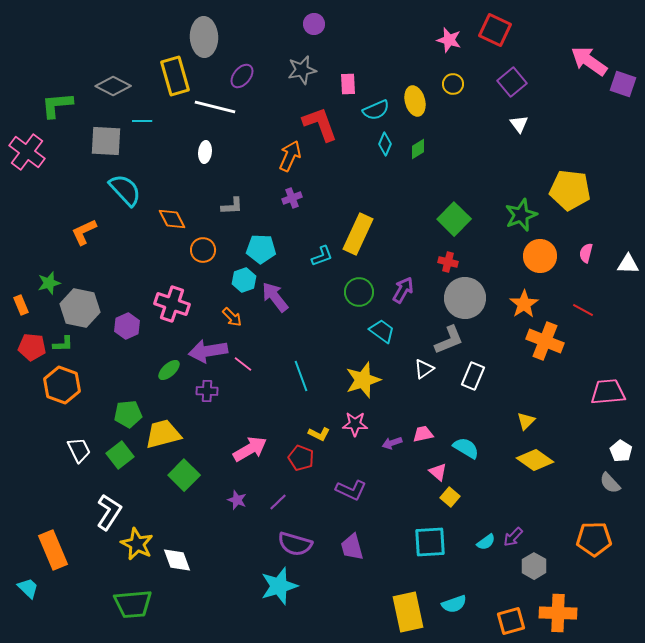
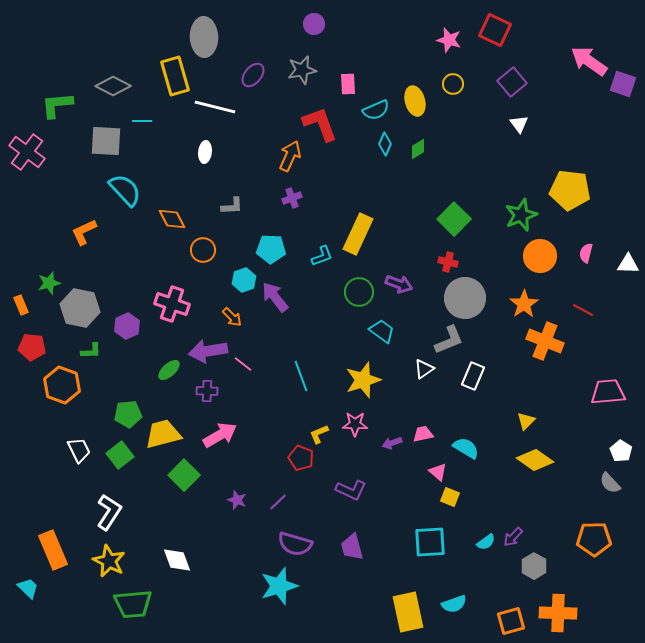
purple ellipse at (242, 76): moved 11 px right, 1 px up
cyan pentagon at (261, 249): moved 10 px right
purple arrow at (403, 290): moved 4 px left, 6 px up; rotated 80 degrees clockwise
green L-shape at (63, 344): moved 28 px right, 7 px down
yellow L-shape at (319, 434): rotated 130 degrees clockwise
pink arrow at (250, 449): moved 30 px left, 14 px up
yellow square at (450, 497): rotated 18 degrees counterclockwise
yellow star at (137, 544): moved 28 px left, 17 px down
